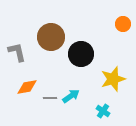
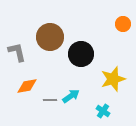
brown circle: moved 1 px left
orange diamond: moved 1 px up
gray line: moved 2 px down
